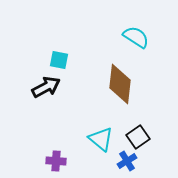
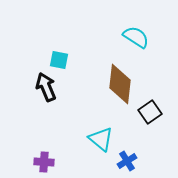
black arrow: rotated 84 degrees counterclockwise
black square: moved 12 px right, 25 px up
purple cross: moved 12 px left, 1 px down
